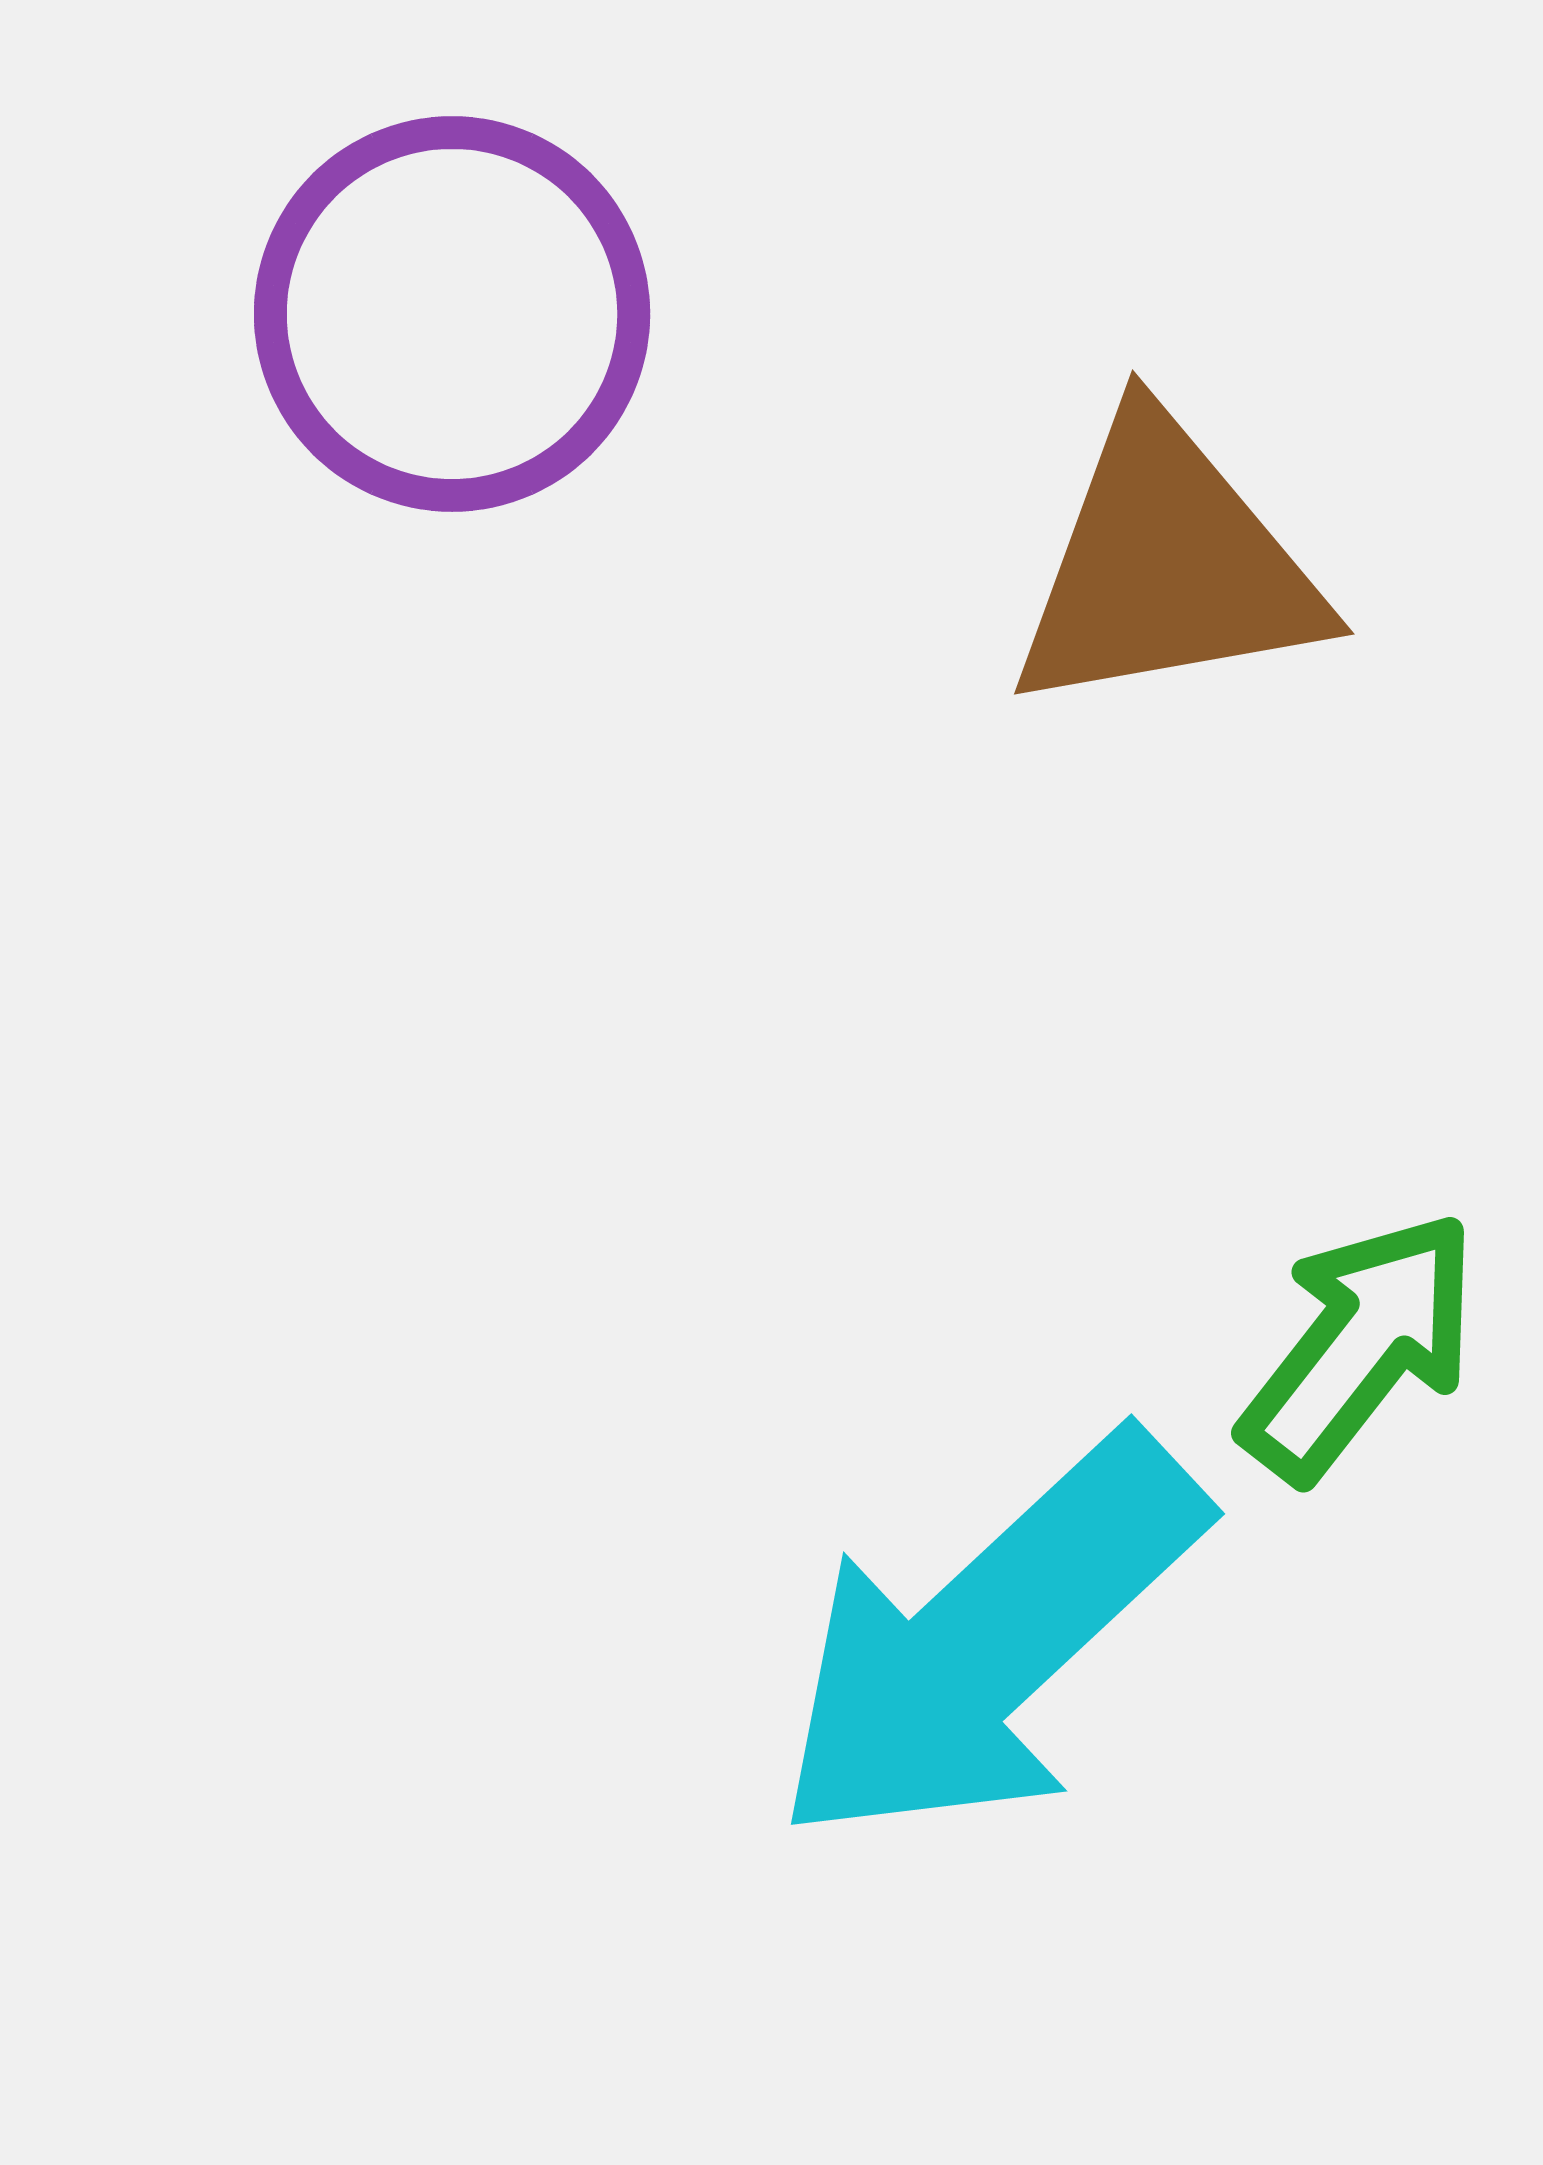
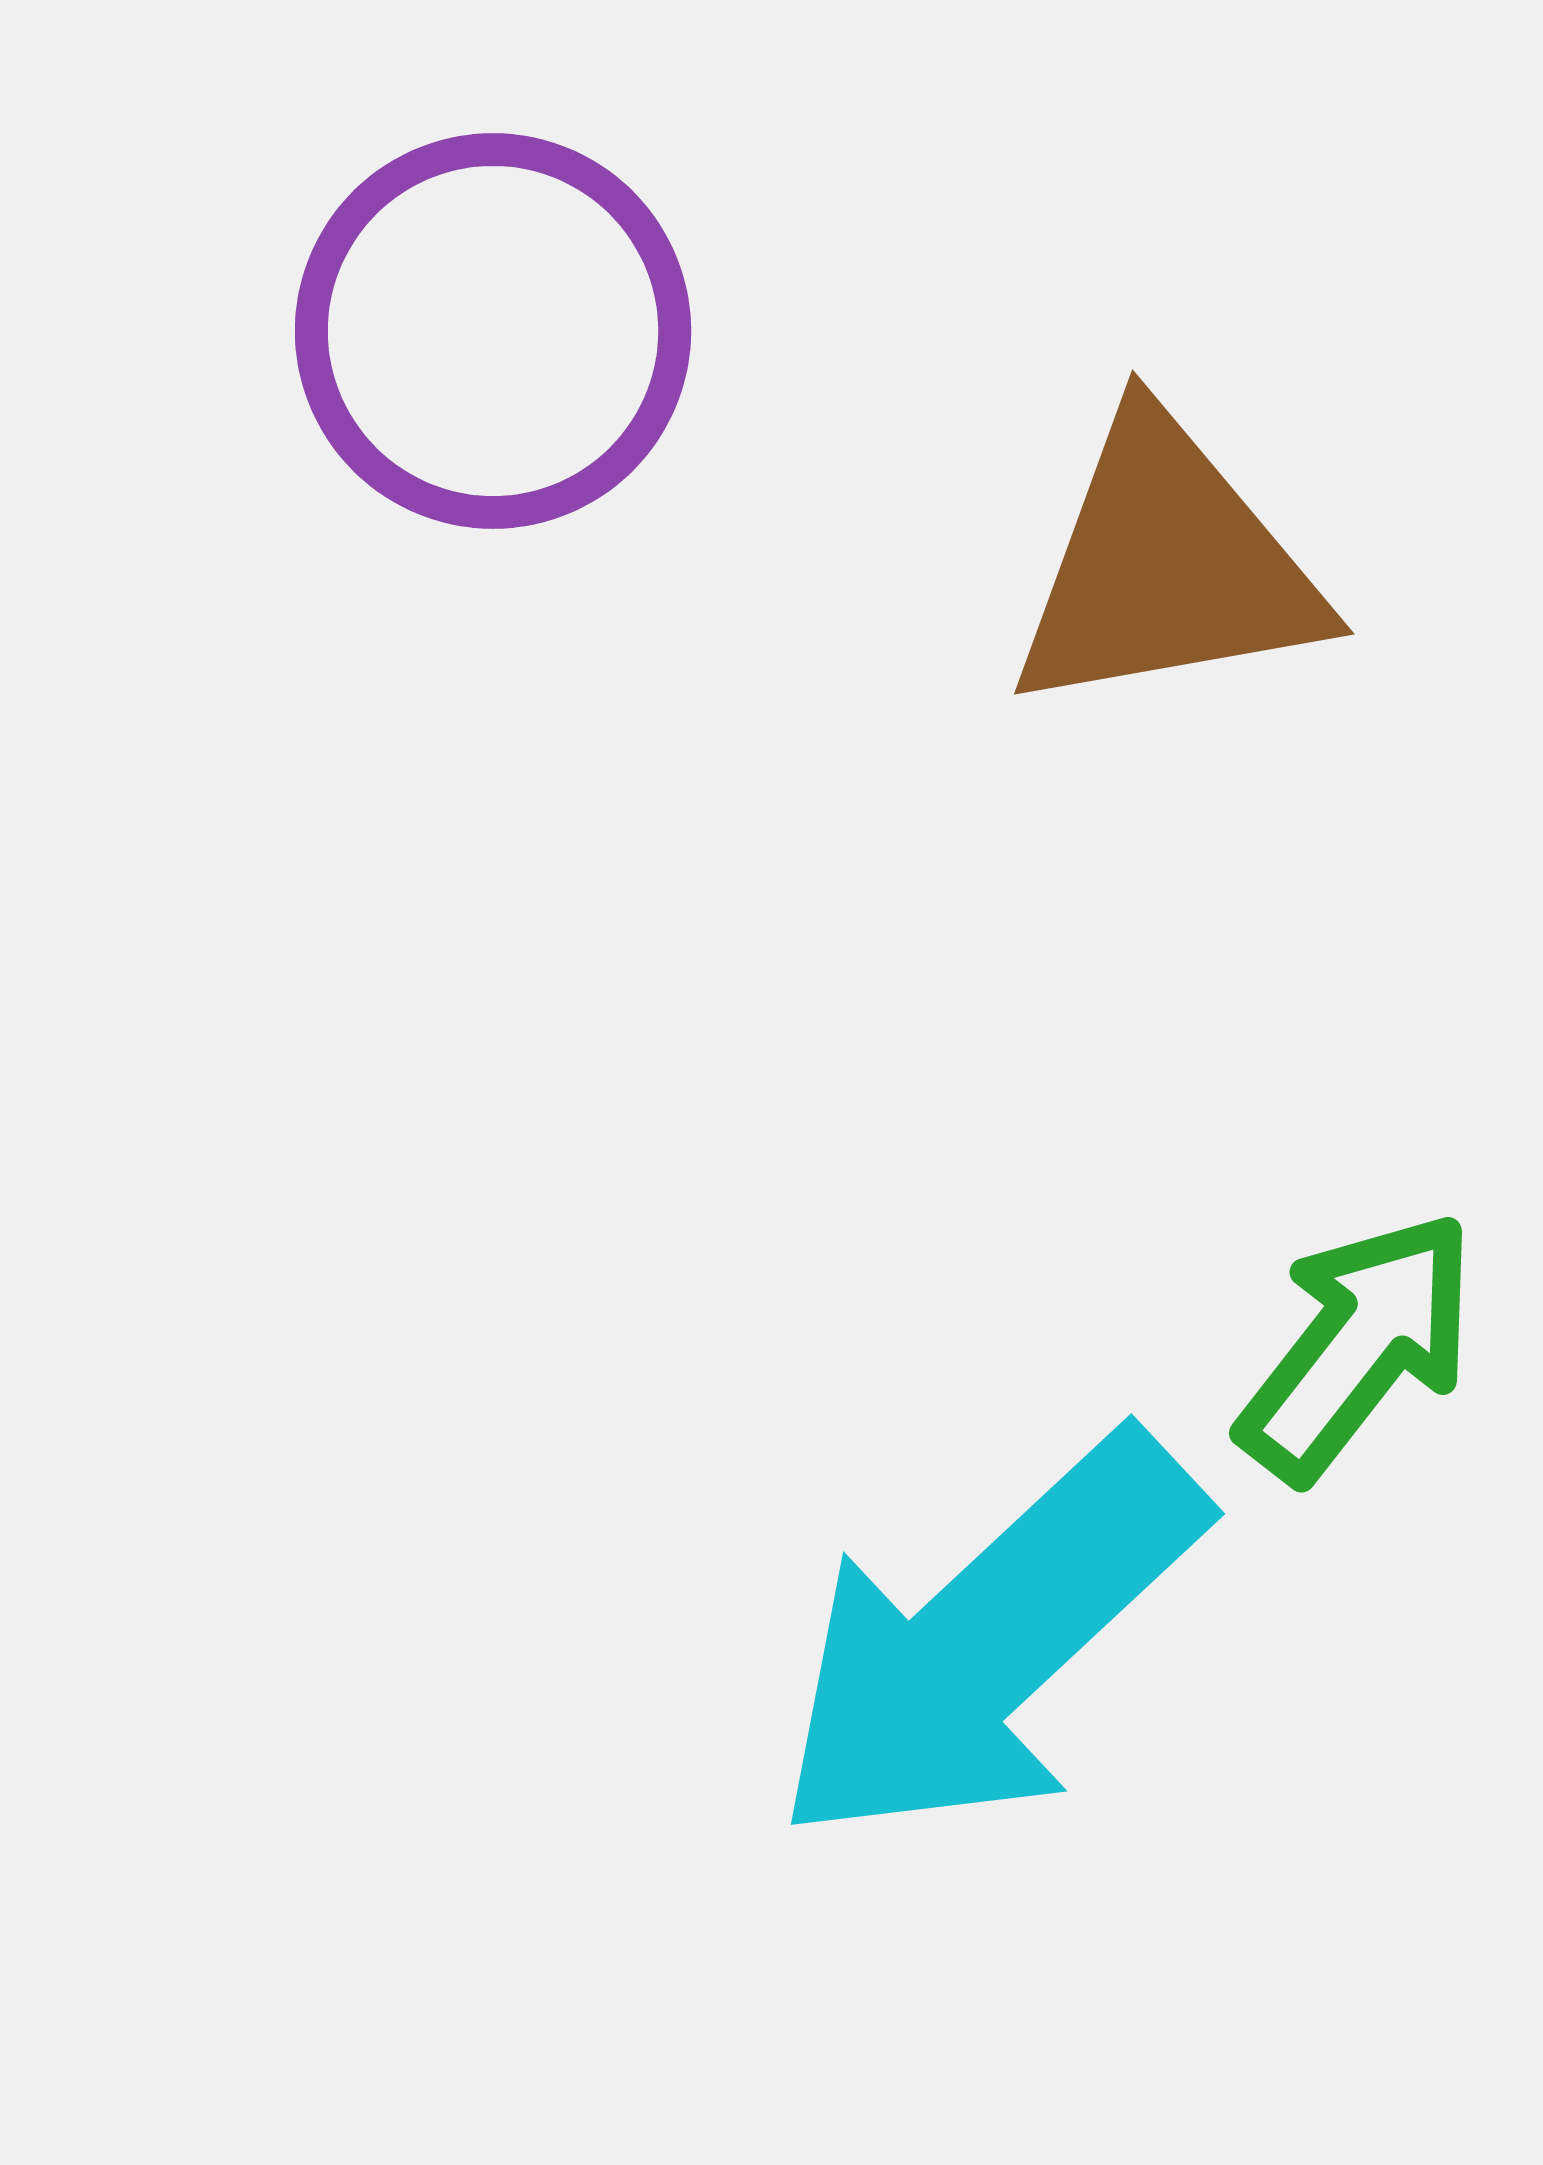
purple circle: moved 41 px right, 17 px down
green arrow: moved 2 px left
